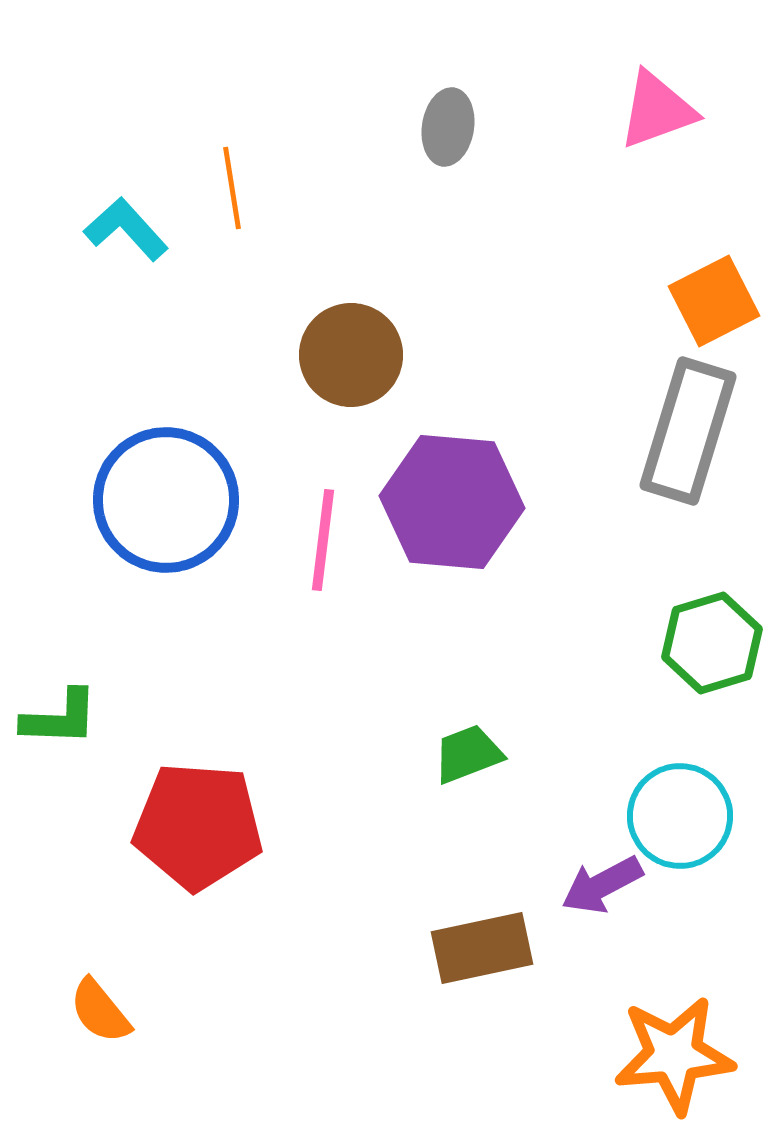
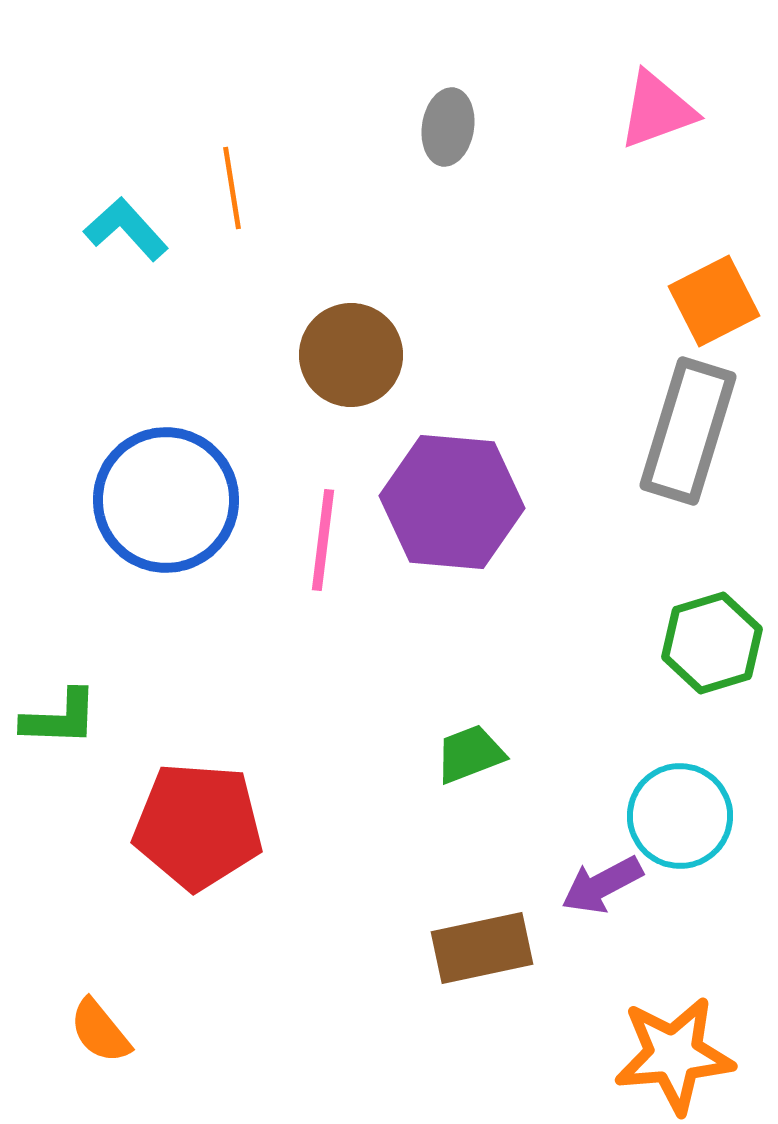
green trapezoid: moved 2 px right
orange semicircle: moved 20 px down
